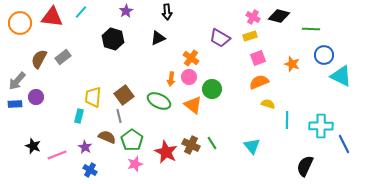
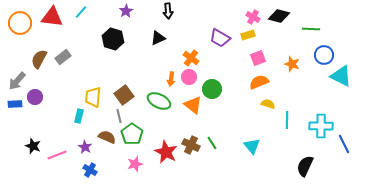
black arrow at (167, 12): moved 1 px right, 1 px up
yellow rectangle at (250, 36): moved 2 px left, 1 px up
purple circle at (36, 97): moved 1 px left
green pentagon at (132, 140): moved 6 px up
